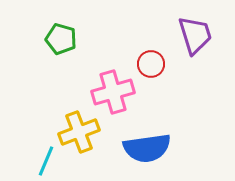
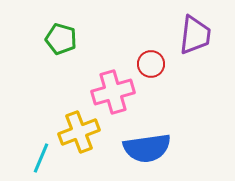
purple trapezoid: rotated 24 degrees clockwise
cyan line: moved 5 px left, 3 px up
